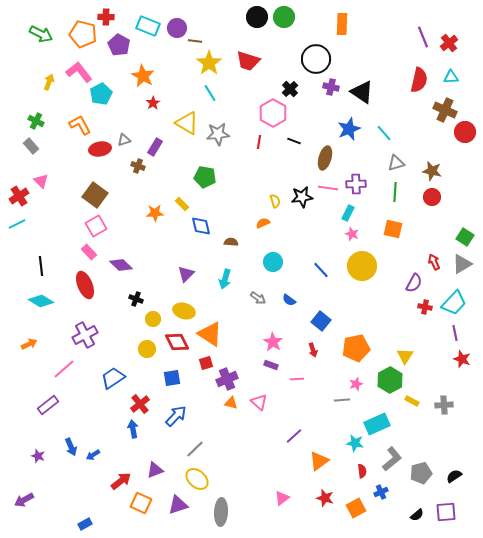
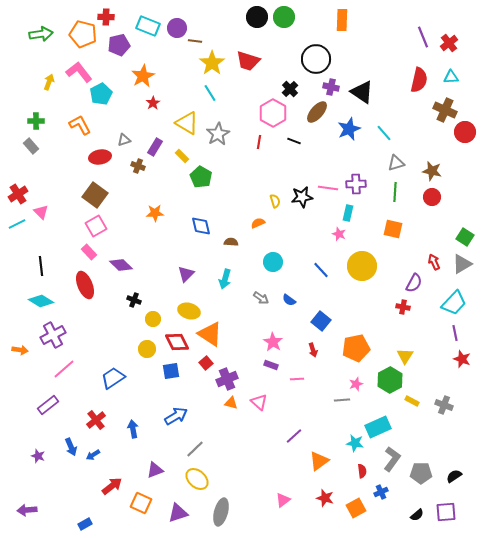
orange rectangle at (342, 24): moved 4 px up
green arrow at (41, 34): rotated 35 degrees counterclockwise
purple pentagon at (119, 45): rotated 30 degrees clockwise
yellow star at (209, 63): moved 3 px right
orange star at (143, 76): rotated 15 degrees clockwise
green cross at (36, 121): rotated 28 degrees counterclockwise
gray star at (218, 134): rotated 25 degrees counterclockwise
red ellipse at (100, 149): moved 8 px down
brown ellipse at (325, 158): moved 8 px left, 46 px up; rotated 25 degrees clockwise
green pentagon at (205, 177): moved 4 px left; rotated 20 degrees clockwise
pink triangle at (41, 181): moved 31 px down
red cross at (19, 196): moved 1 px left, 2 px up
yellow rectangle at (182, 204): moved 48 px up
cyan rectangle at (348, 213): rotated 14 degrees counterclockwise
orange semicircle at (263, 223): moved 5 px left
pink star at (352, 234): moved 13 px left
gray arrow at (258, 298): moved 3 px right
black cross at (136, 299): moved 2 px left, 1 px down
red cross at (425, 307): moved 22 px left
yellow ellipse at (184, 311): moved 5 px right
purple cross at (85, 335): moved 32 px left
orange arrow at (29, 344): moved 9 px left, 6 px down; rotated 35 degrees clockwise
red square at (206, 363): rotated 24 degrees counterclockwise
blue square at (172, 378): moved 1 px left, 7 px up
red cross at (140, 404): moved 44 px left, 16 px down
gray cross at (444, 405): rotated 24 degrees clockwise
blue arrow at (176, 416): rotated 15 degrees clockwise
cyan rectangle at (377, 424): moved 1 px right, 3 px down
gray L-shape at (392, 459): rotated 15 degrees counterclockwise
gray pentagon at (421, 473): rotated 15 degrees clockwise
red arrow at (121, 481): moved 9 px left, 5 px down
pink triangle at (282, 498): moved 1 px right, 2 px down
purple arrow at (24, 500): moved 3 px right, 10 px down; rotated 24 degrees clockwise
purple triangle at (178, 505): moved 8 px down
gray ellipse at (221, 512): rotated 12 degrees clockwise
